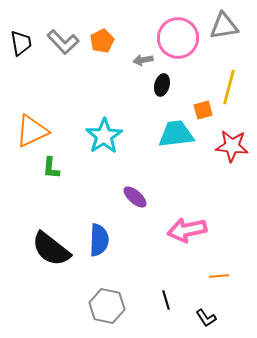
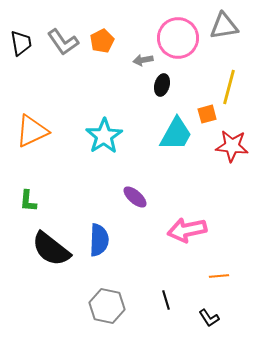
gray L-shape: rotated 8 degrees clockwise
orange square: moved 4 px right, 4 px down
cyan trapezoid: rotated 126 degrees clockwise
green L-shape: moved 23 px left, 33 px down
black L-shape: moved 3 px right
